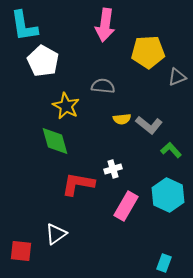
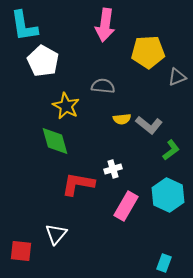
green L-shape: rotated 95 degrees clockwise
white triangle: rotated 15 degrees counterclockwise
